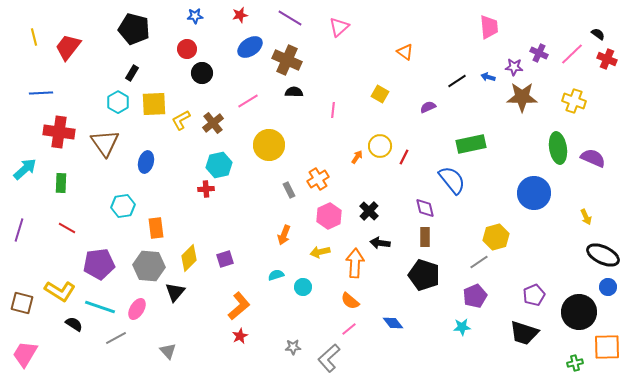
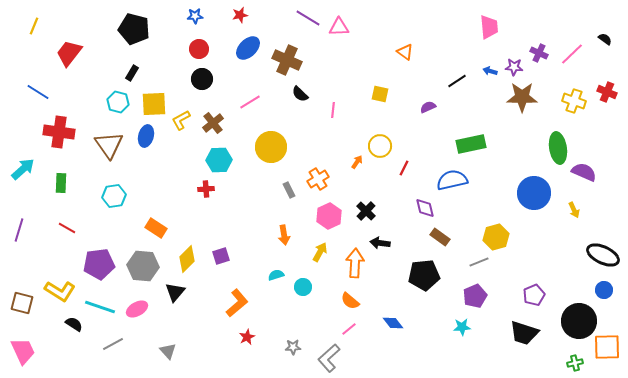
purple line at (290, 18): moved 18 px right
pink triangle at (339, 27): rotated 40 degrees clockwise
black semicircle at (598, 34): moved 7 px right, 5 px down
yellow line at (34, 37): moved 11 px up; rotated 36 degrees clockwise
red trapezoid at (68, 47): moved 1 px right, 6 px down
blue ellipse at (250, 47): moved 2 px left, 1 px down; rotated 10 degrees counterclockwise
red circle at (187, 49): moved 12 px right
red cross at (607, 59): moved 33 px down
black circle at (202, 73): moved 6 px down
blue arrow at (488, 77): moved 2 px right, 6 px up
black semicircle at (294, 92): moved 6 px right, 2 px down; rotated 138 degrees counterclockwise
blue line at (41, 93): moved 3 px left, 1 px up; rotated 35 degrees clockwise
yellow square at (380, 94): rotated 18 degrees counterclockwise
pink line at (248, 101): moved 2 px right, 1 px down
cyan hexagon at (118, 102): rotated 15 degrees counterclockwise
brown triangle at (105, 143): moved 4 px right, 2 px down
yellow circle at (269, 145): moved 2 px right, 2 px down
orange arrow at (357, 157): moved 5 px down
red line at (404, 157): moved 11 px down
purple semicircle at (593, 158): moved 9 px left, 14 px down
blue ellipse at (146, 162): moved 26 px up
cyan hexagon at (219, 165): moved 5 px up; rotated 10 degrees clockwise
cyan arrow at (25, 169): moved 2 px left
blue semicircle at (452, 180): rotated 64 degrees counterclockwise
cyan hexagon at (123, 206): moved 9 px left, 10 px up
black cross at (369, 211): moved 3 px left
yellow arrow at (586, 217): moved 12 px left, 7 px up
orange rectangle at (156, 228): rotated 50 degrees counterclockwise
orange arrow at (284, 235): rotated 30 degrees counterclockwise
brown rectangle at (425, 237): moved 15 px right; rotated 54 degrees counterclockwise
yellow arrow at (320, 252): rotated 132 degrees clockwise
yellow diamond at (189, 258): moved 2 px left, 1 px down
purple square at (225, 259): moved 4 px left, 3 px up
gray line at (479, 262): rotated 12 degrees clockwise
gray hexagon at (149, 266): moved 6 px left
black pentagon at (424, 275): rotated 24 degrees counterclockwise
blue circle at (608, 287): moved 4 px left, 3 px down
orange L-shape at (239, 306): moved 2 px left, 3 px up
pink ellipse at (137, 309): rotated 30 degrees clockwise
black circle at (579, 312): moved 9 px down
red star at (240, 336): moved 7 px right, 1 px down
gray line at (116, 338): moved 3 px left, 6 px down
pink trapezoid at (25, 354): moved 2 px left, 3 px up; rotated 124 degrees clockwise
